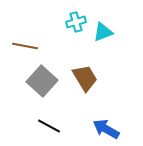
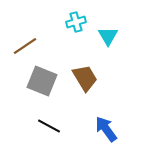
cyan triangle: moved 5 px right, 4 px down; rotated 40 degrees counterclockwise
brown line: rotated 45 degrees counterclockwise
gray square: rotated 20 degrees counterclockwise
blue arrow: rotated 24 degrees clockwise
